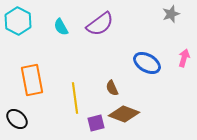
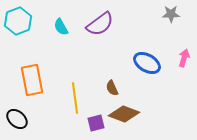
gray star: rotated 18 degrees clockwise
cyan hexagon: rotated 12 degrees clockwise
